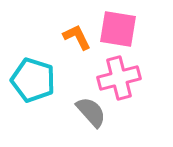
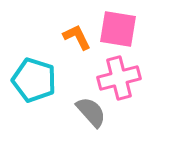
cyan pentagon: moved 1 px right
